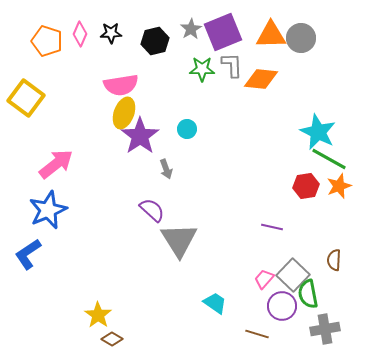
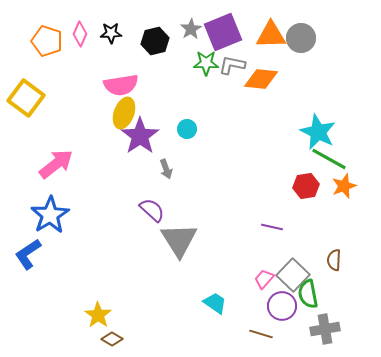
gray L-shape: rotated 76 degrees counterclockwise
green star: moved 4 px right, 6 px up
orange star: moved 5 px right
blue star: moved 2 px right, 5 px down; rotated 9 degrees counterclockwise
brown line: moved 4 px right
